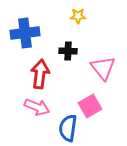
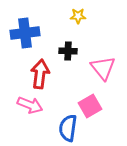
pink arrow: moved 7 px left, 2 px up
